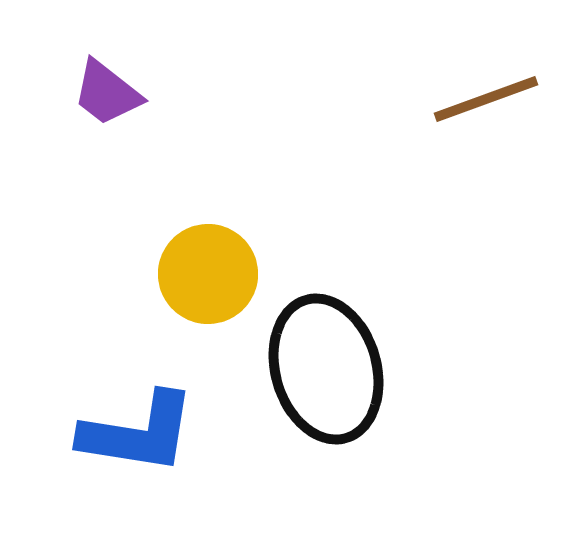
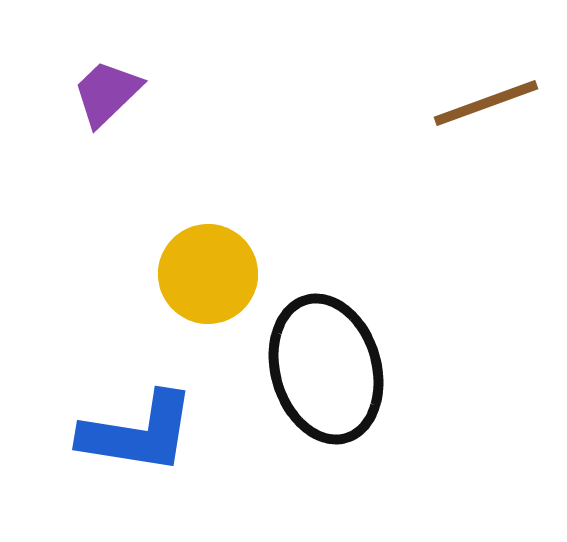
purple trapezoid: rotated 98 degrees clockwise
brown line: moved 4 px down
